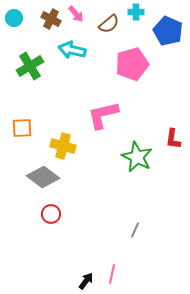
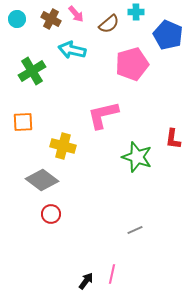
cyan circle: moved 3 px right, 1 px down
blue pentagon: moved 4 px down
green cross: moved 2 px right, 5 px down
orange square: moved 1 px right, 6 px up
green star: rotated 8 degrees counterclockwise
gray diamond: moved 1 px left, 3 px down
gray line: rotated 42 degrees clockwise
